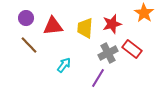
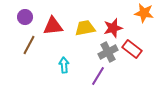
orange star: rotated 24 degrees counterclockwise
purple circle: moved 1 px left, 1 px up
red star: moved 1 px right, 4 px down
yellow trapezoid: rotated 75 degrees clockwise
brown line: rotated 72 degrees clockwise
gray cross: moved 1 px up
cyan arrow: rotated 42 degrees counterclockwise
purple line: moved 2 px up
